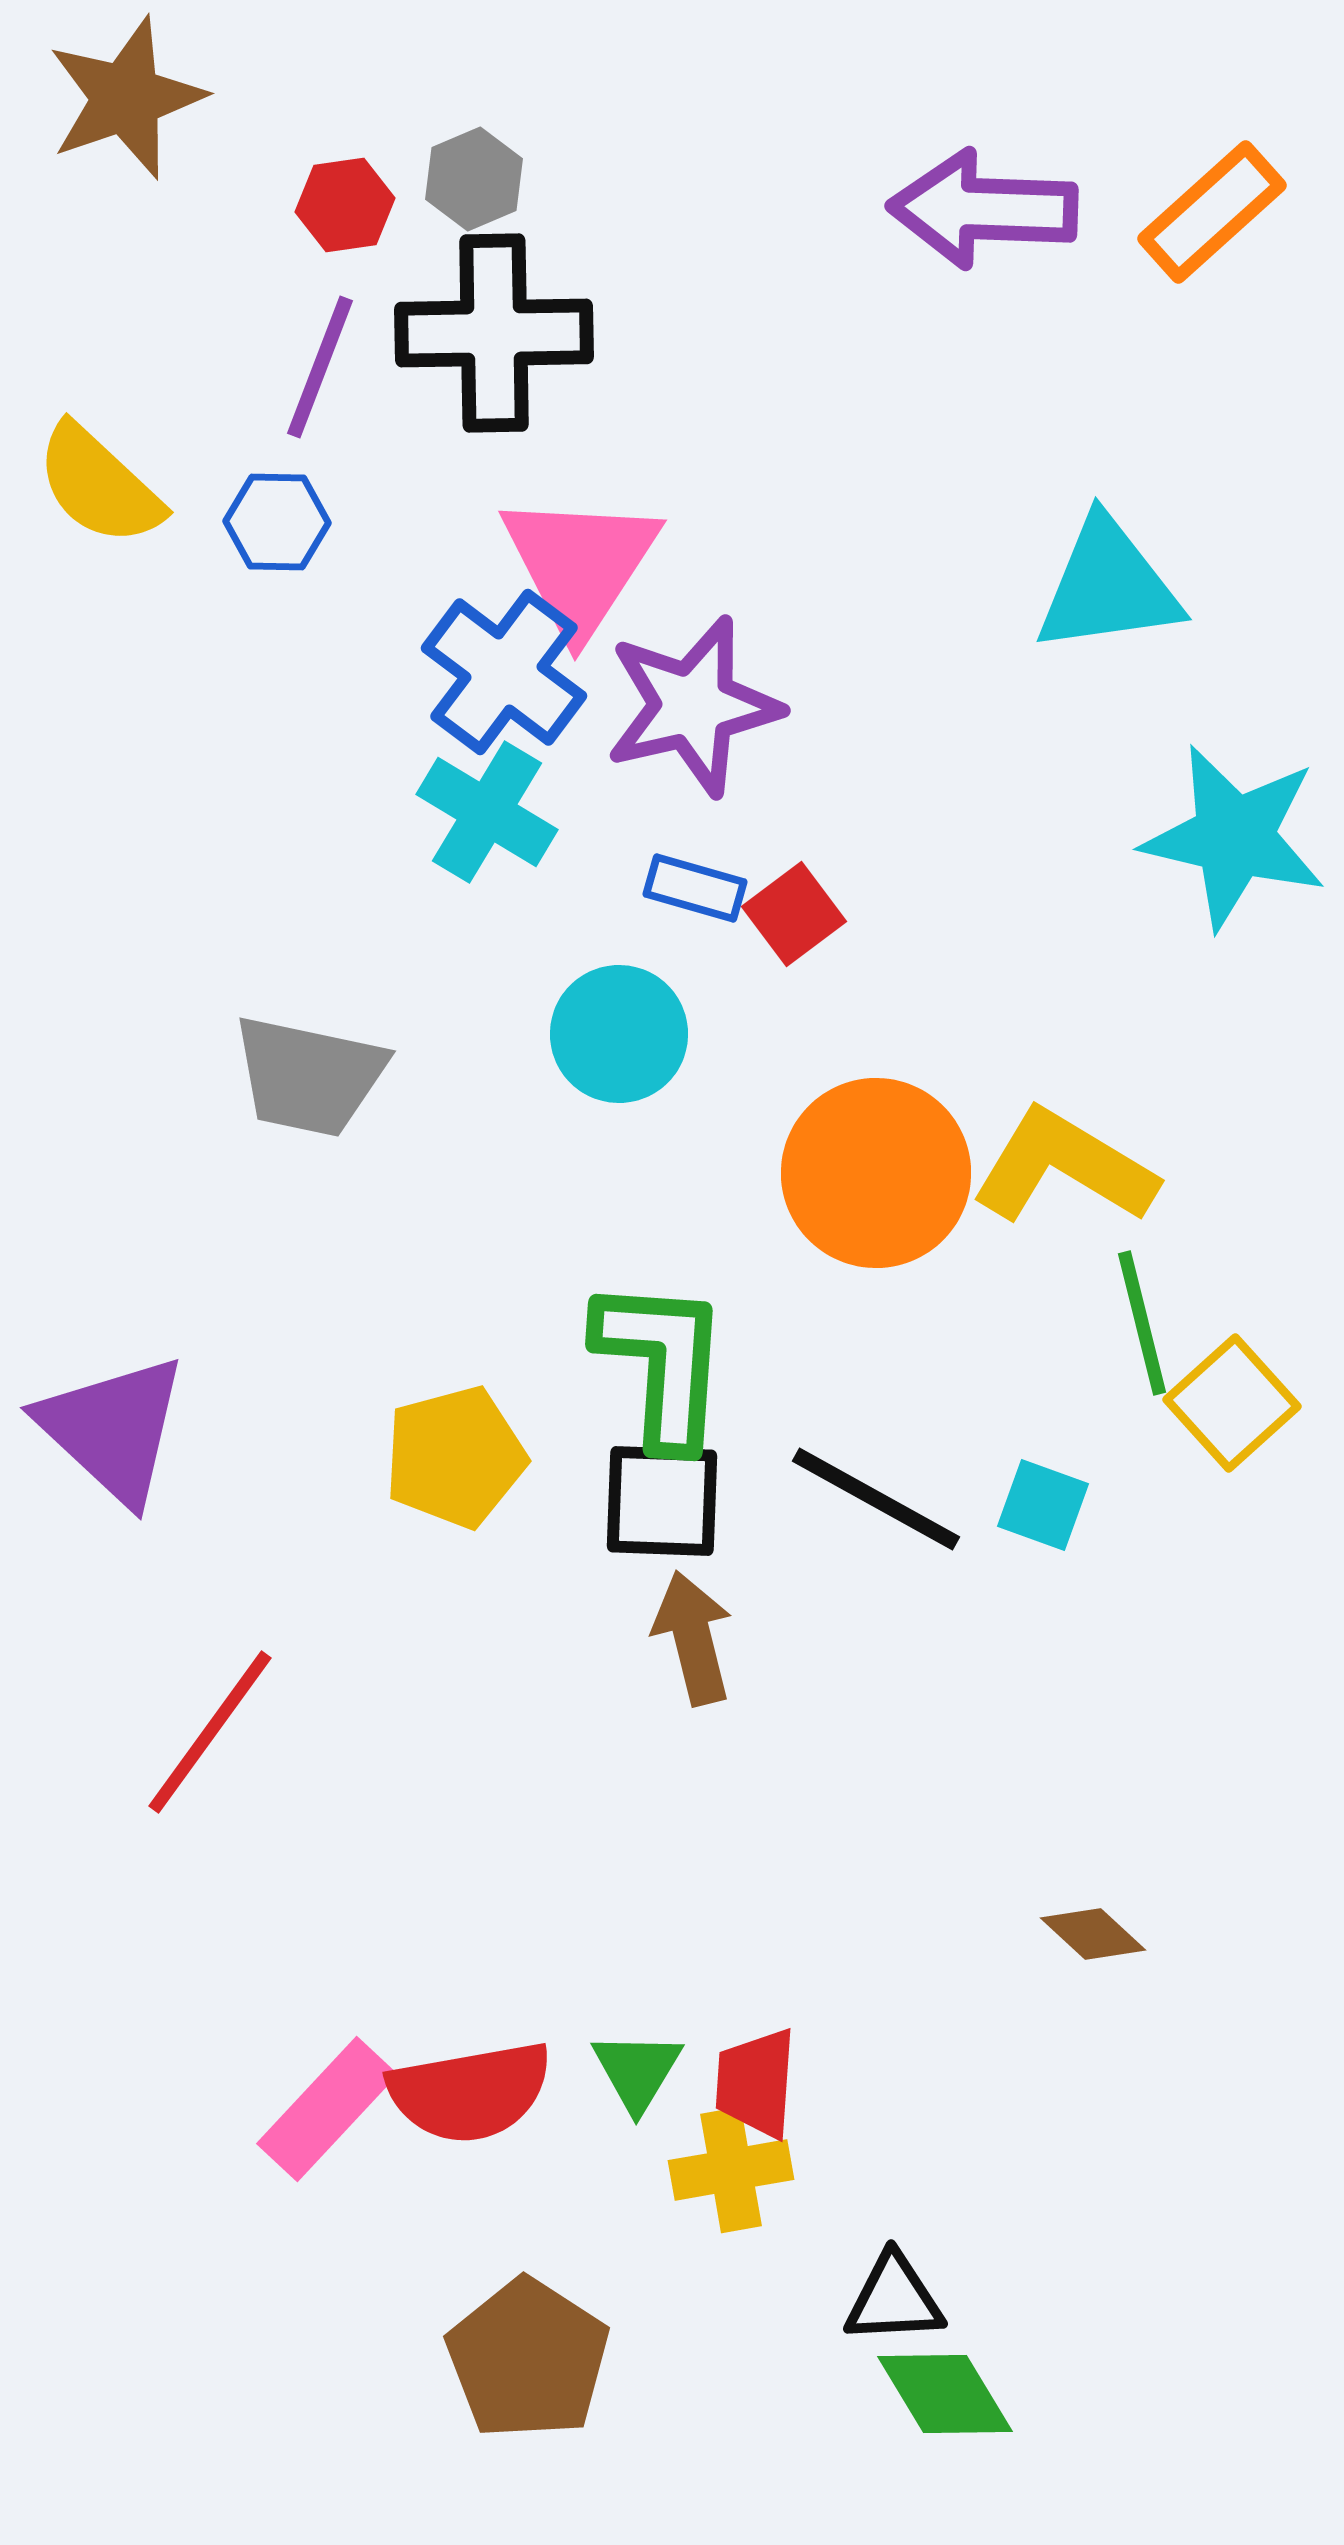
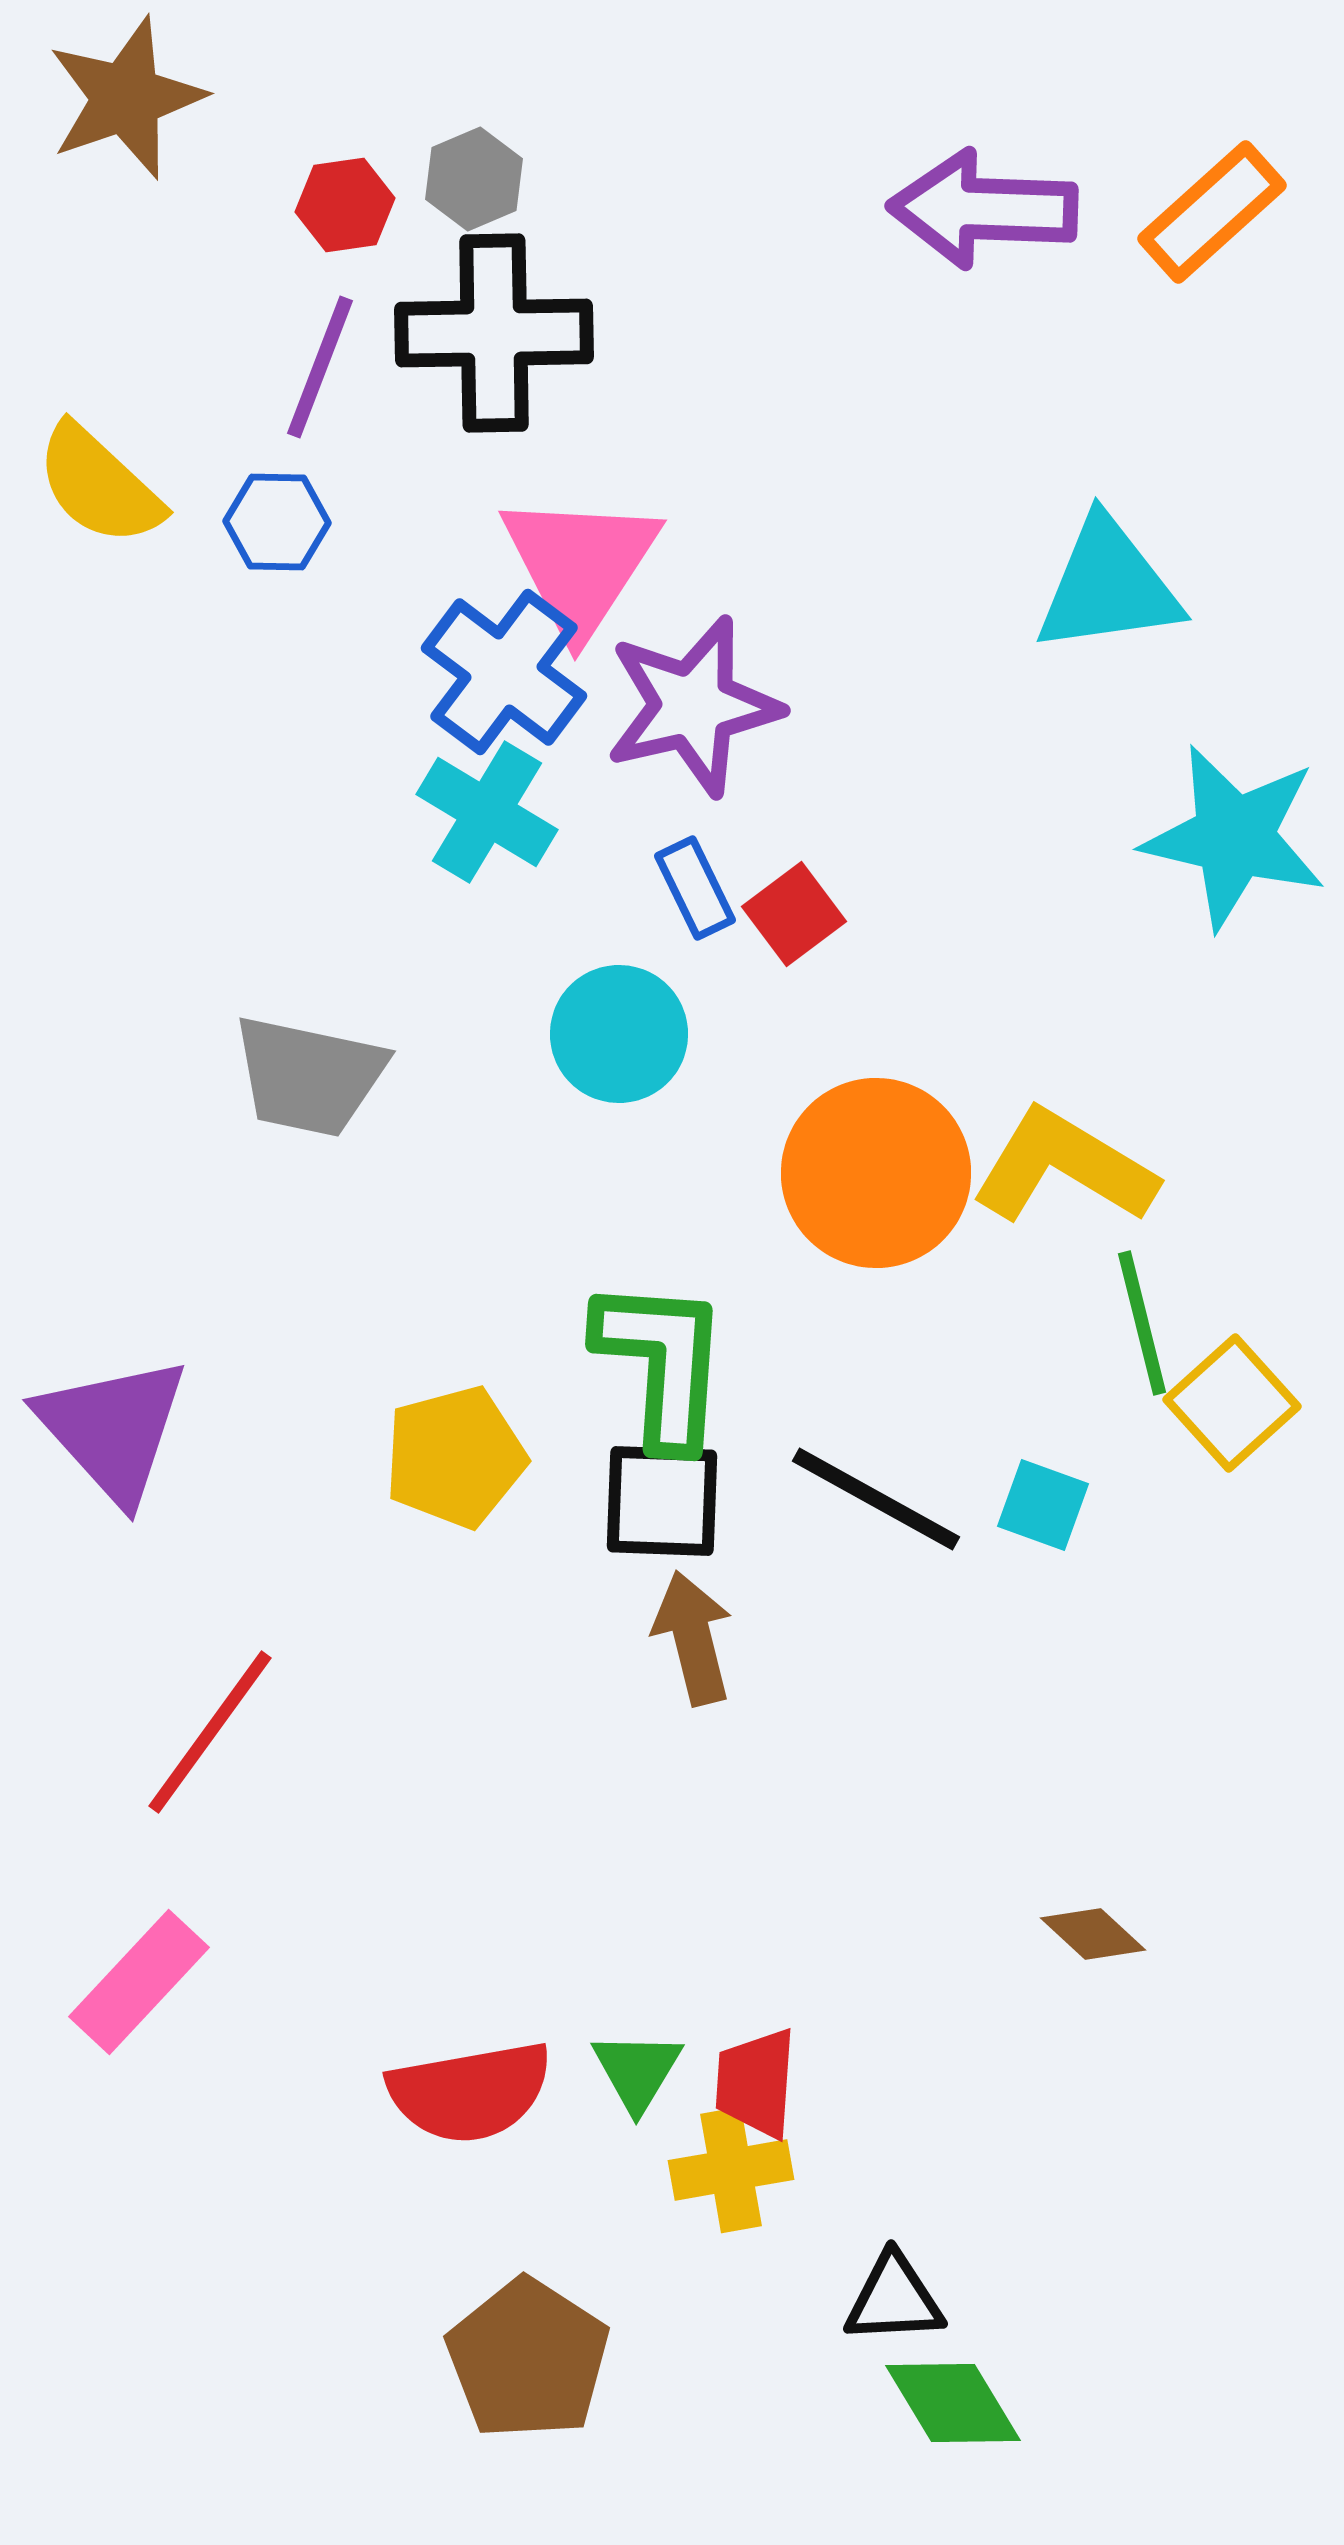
blue rectangle: rotated 48 degrees clockwise
purple triangle: rotated 5 degrees clockwise
pink rectangle: moved 188 px left, 127 px up
green diamond: moved 8 px right, 9 px down
